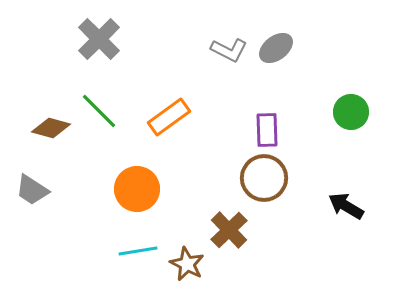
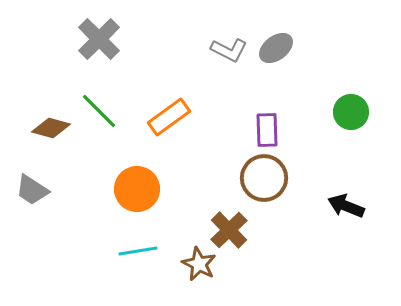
black arrow: rotated 9 degrees counterclockwise
brown star: moved 12 px right
